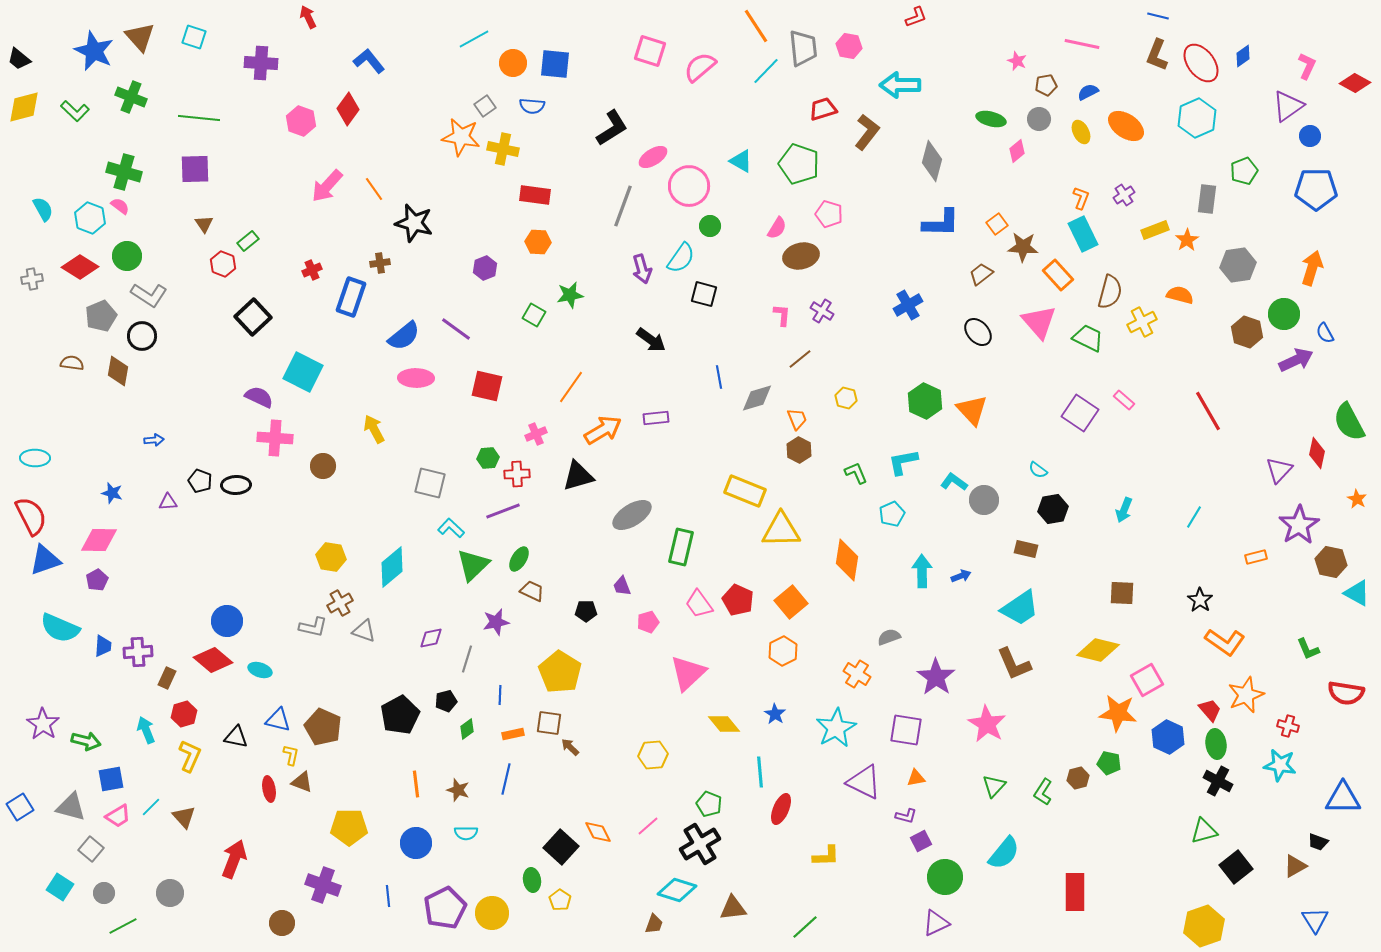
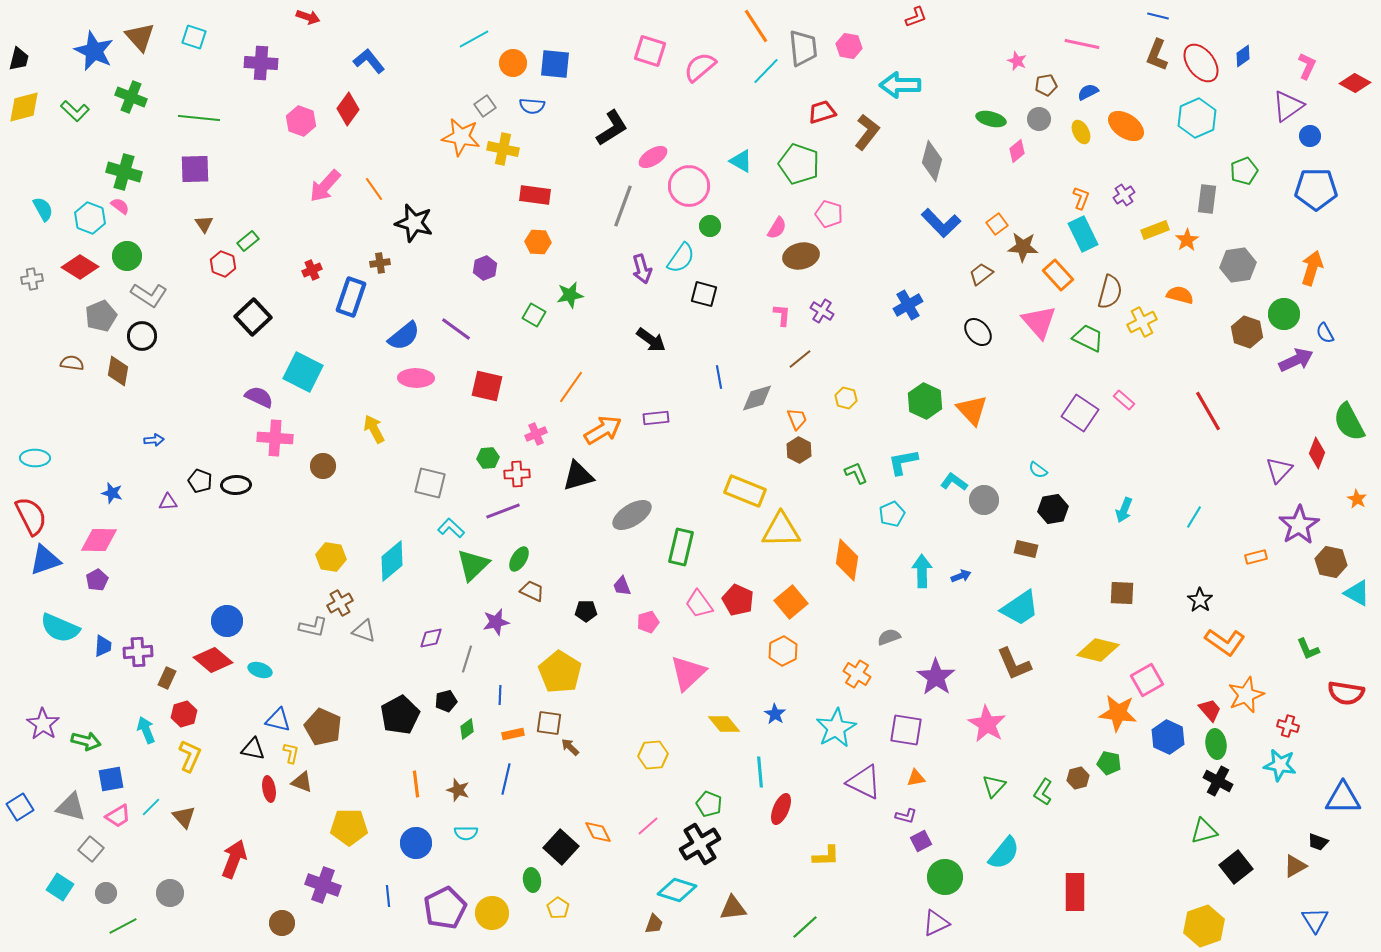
red arrow at (308, 17): rotated 135 degrees clockwise
black trapezoid at (19, 59): rotated 115 degrees counterclockwise
red trapezoid at (823, 109): moved 1 px left, 3 px down
pink arrow at (327, 186): moved 2 px left
blue L-shape at (941, 223): rotated 45 degrees clockwise
red diamond at (1317, 453): rotated 8 degrees clockwise
cyan diamond at (392, 567): moved 6 px up
black triangle at (236, 737): moved 17 px right, 12 px down
yellow L-shape at (291, 755): moved 2 px up
gray circle at (104, 893): moved 2 px right
yellow pentagon at (560, 900): moved 2 px left, 8 px down
